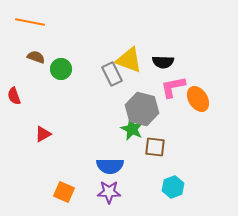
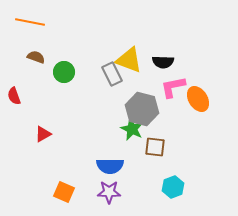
green circle: moved 3 px right, 3 px down
